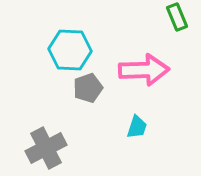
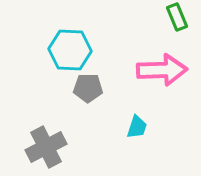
pink arrow: moved 18 px right
gray pentagon: rotated 20 degrees clockwise
gray cross: moved 1 px up
